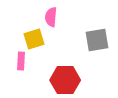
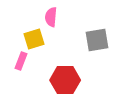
pink rectangle: rotated 18 degrees clockwise
